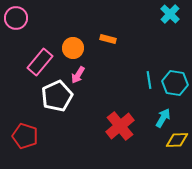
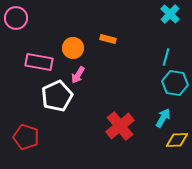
pink rectangle: moved 1 px left; rotated 60 degrees clockwise
cyan line: moved 17 px right, 23 px up; rotated 24 degrees clockwise
red pentagon: moved 1 px right, 1 px down
